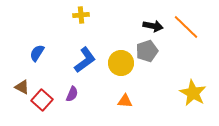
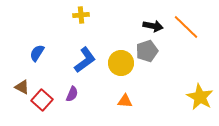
yellow star: moved 7 px right, 4 px down
